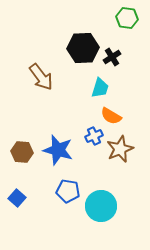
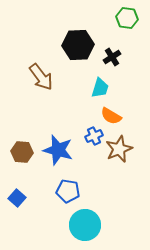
black hexagon: moved 5 px left, 3 px up
brown star: moved 1 px left
cyan circle: moved 16 px left, 19 px down
